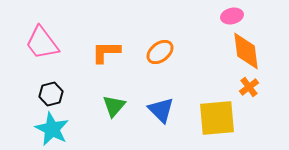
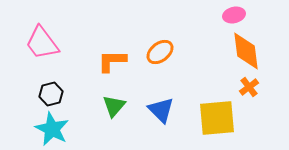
pink ellipse: moved 2 px right, 1 px up
orange L-shape: moved 6 px right, 9 px down
